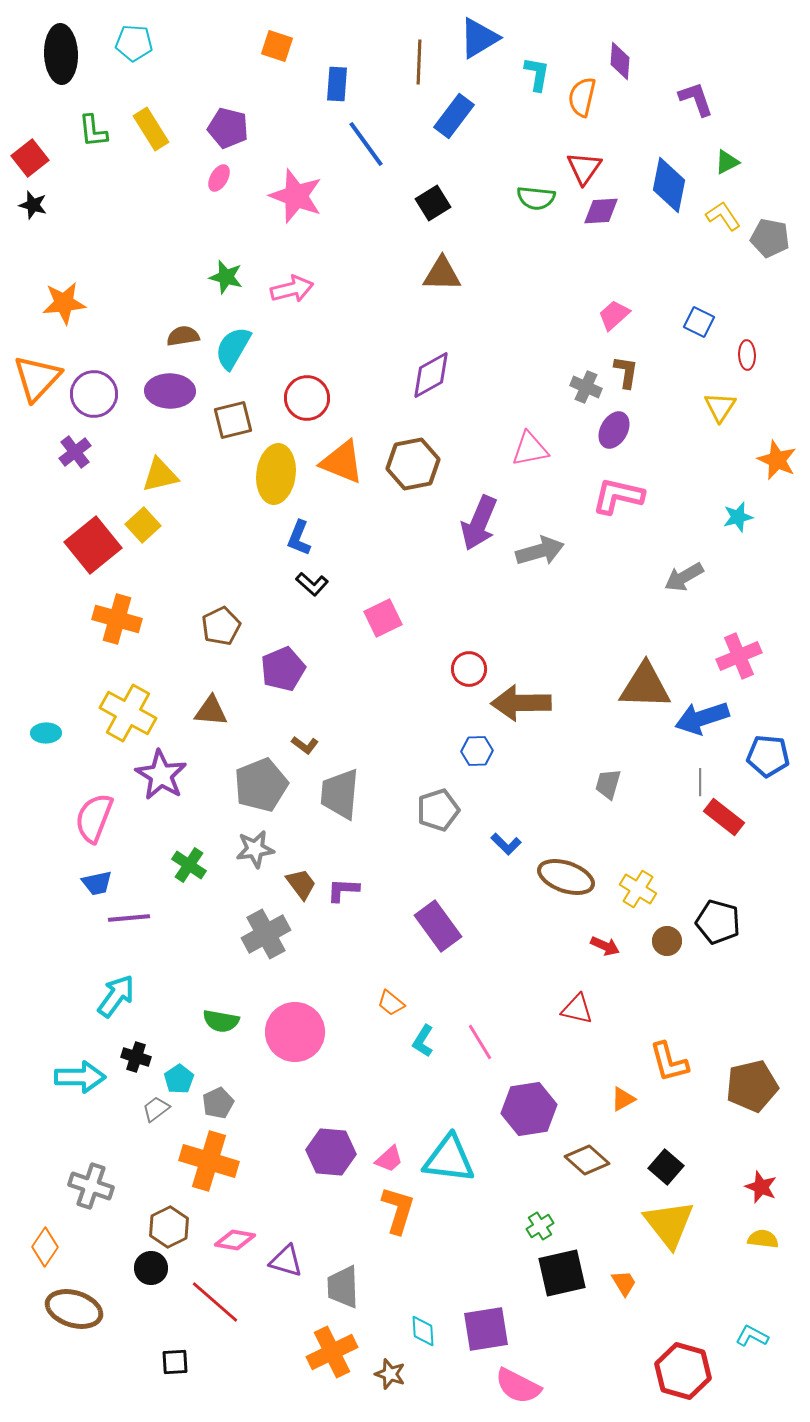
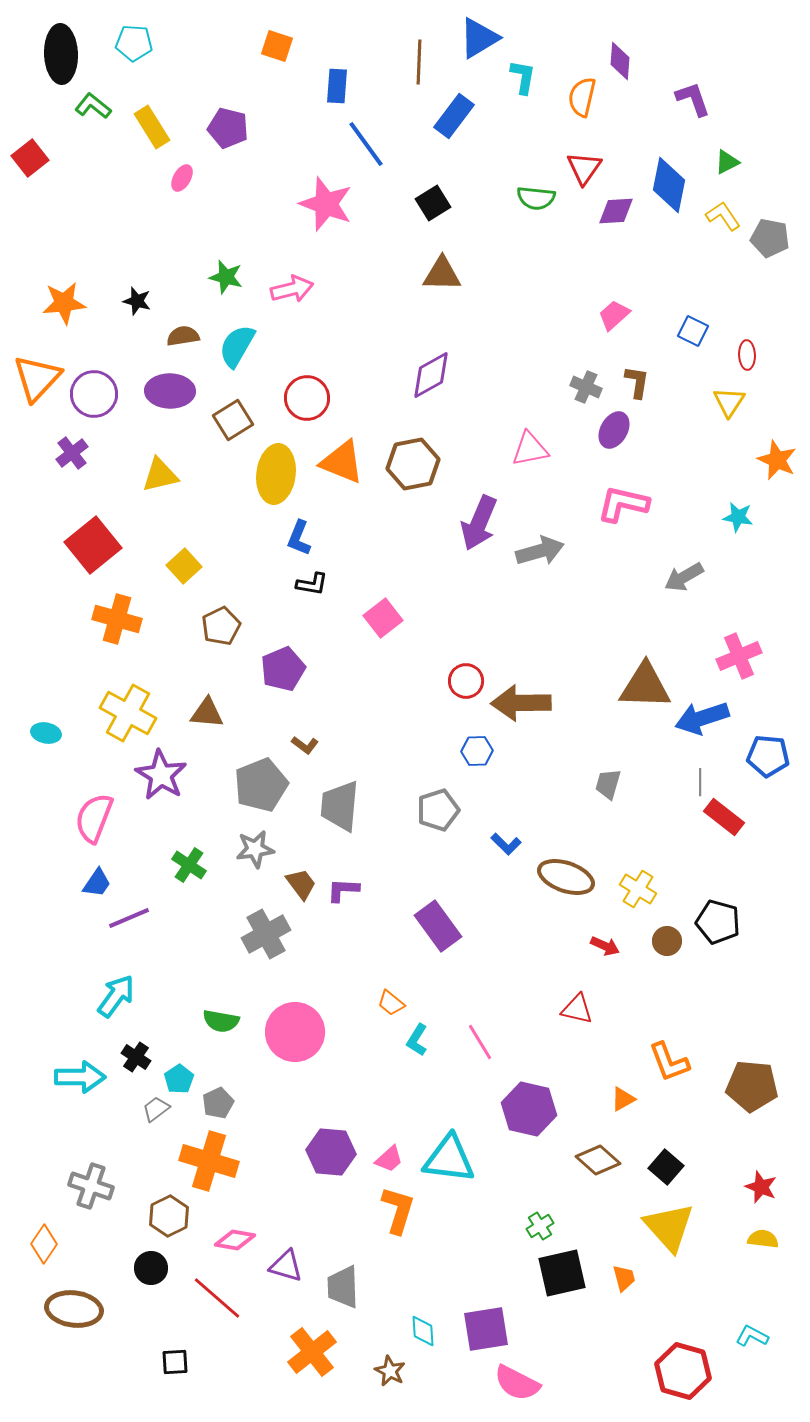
cyan L-shape at (537, 74): moved 14 px left, 3 px down
blue rectangle at (337, 84): moved 2 px down
purple L-shape at (696, 99): moved 3 px left
yellow rectangle at (151, 129): moved 1 px right, 2 px up
green L-shape at (93, 131): moved 25 px up; rotated 135 degrees clockwise
pink ellipse at (219, 178): moved 37 px left
pink star at (296, 196): moved 30 px right, 8 px down
black star at (33, 205): moved 104 px right, 96 px down
purple diamond at (601, 211): moved 15 px right
blue square at (699, 322): moved 6 px left, 9 px down
cyan semicircle at (233, 348): moved 4 px right, 2 px up
brown L-shape at (626, 372): moved 11 px right, 10 px down
yellow triangle at (720, 407): moved 9 px right, 5 px up
brown square at (233, 420): rotated 18 degrees counterclockwise
purple cross at (75, 452): moved 3 px left, 1 px down
pink L-shape at (618, 496): moved 5 px right, 8 px down
cyan star at (738, 517): rotated 24 degrees clockwise
yellow square at (143, 525): moved 41 px right, 41 px down
black L-shape at (312, 584): rotated 32 degrees counterclockwise
pink square at (383, 618): rotated 12 degrees counterclockwise
red circle at (469, 669): moved 3 px left, 12 px down
brown triangle at (211, 711): moved 4 px left, 2 px down
cyan ellipse at (46, 733): rotated 12 degrees clockwise
gray trapezoid at (340, 794): moved 12 px down
blue trapezoid at (97, 883): rotated 44 degrees counterclockwise
purple line at (129, 918): rotated 18 degrees counterclockwise
cyan L-shape at (423, 1041): moved 6 px left, 1 px up
black cross at (136, 1057): rotated 16 degrees clockwise
orange L-shape at (669, 1062): rotated 6 degrees counterclockwise
brown pentagon at (752, 1086): rotated 18 degrees clockwise
purple hexagon at (529, 1109): rotated 22 degrees clockwise
brown diamond at (587, 1160): moved 11 px right
yellow triangle at (669, 1224): moved 3 px down; rotated 4 degrees counterclockwise
brown hexagon at (169, 1227): moved 11 px up
orange diamond at (45, 1247): moved 1 px left, 3 px up
purple triangle at (286, 1261): moved 5 px down
orange trapezoid at (624, 1283): moved 5 px up; rotated 16 degrees clockwise
red line at (215, 1302): moved 2 px right, 4 px up
brown ellipse at (74, 1309): rotated 10 degrees counterclockwise
orange cross at (332, 1352): moved 20 px left; rotated 12 degrees counterclockwise
brown star at (390, 1374): moved 3 px up; rotated 8 degrees clockwise
pink semicircle at (518, 1386): moved 1 px left, 3 px up
